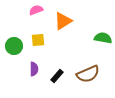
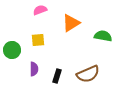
pink semicircle: moved 4 px right
orange triangle: moved 8 px right, 2 px down
green semicircle: moved 2 px up
green circle: moved 2 px left, 4 px down
black rectangle: rotated 24 degrees counterclockwise
